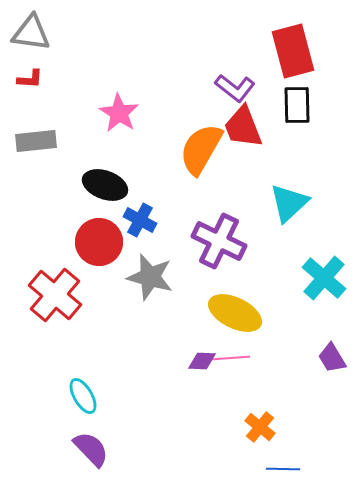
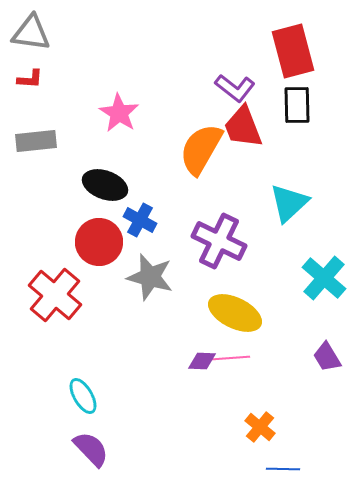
purple trapezoid: moved 5 px left, 1 px up
